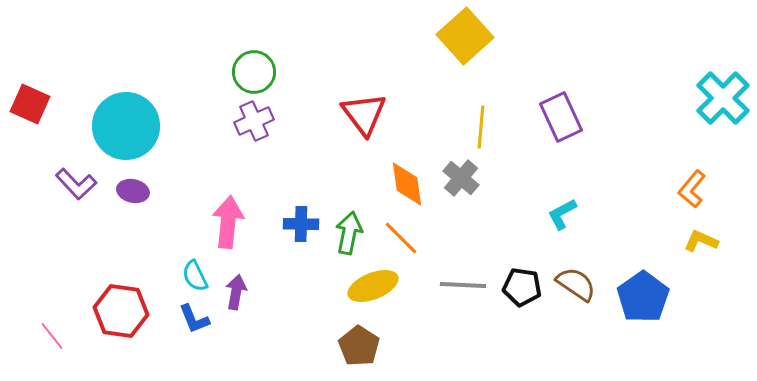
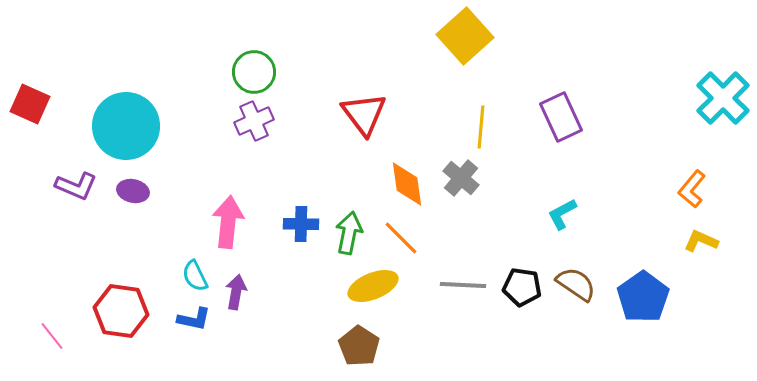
purple L-shape: moved 2 px down; rotated 24 degrees counterclockwise
blue L-shape: rotated 56 degrees counterclockwise
